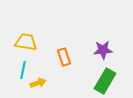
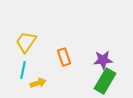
yellow trapezoid: rotated 65 degrees counterclockwise
purple star: moved 10 px down
